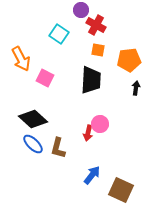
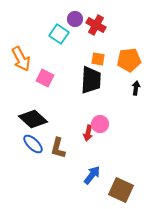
purple circle: moved 6 px left, 9 px down
orange square: moved 9 px down
